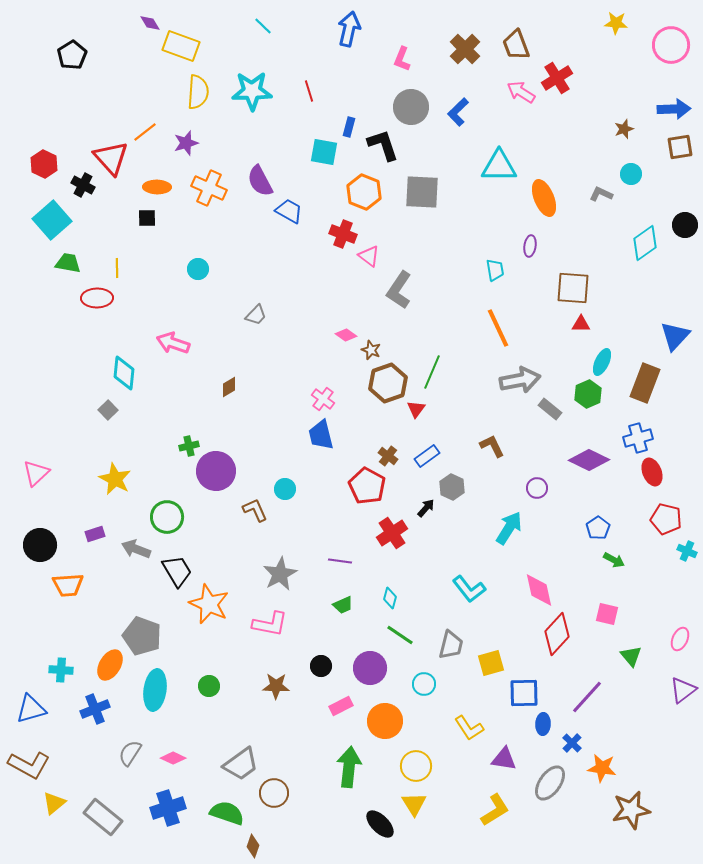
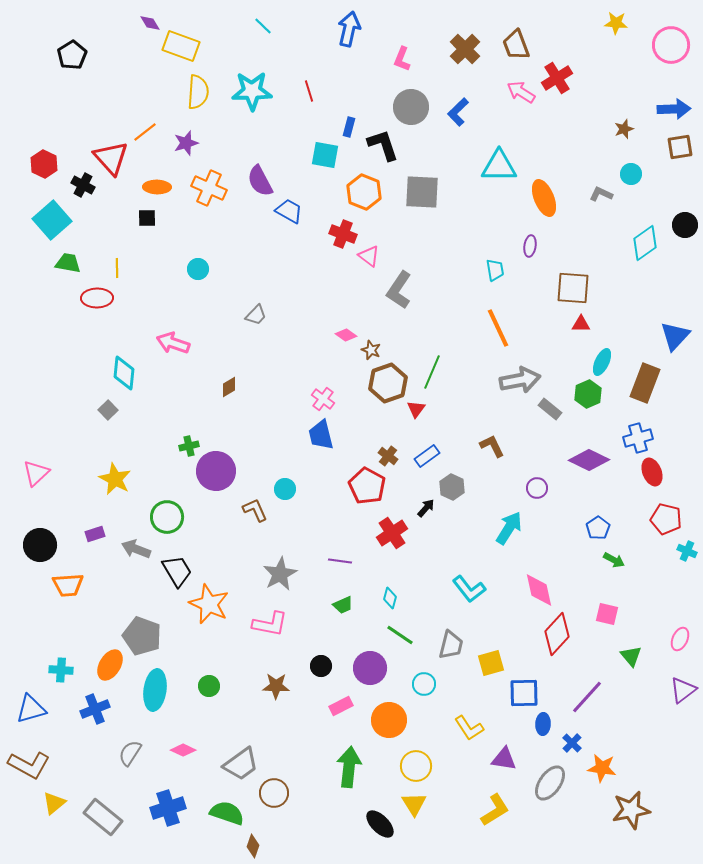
cyan square at (324, 152): moved 1 px right, 3 px down
orange circle at (385, 721): moved 4 px right, 1 px up
pink diamond at (173, 758): moved 10 px right, 8 px up
